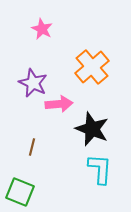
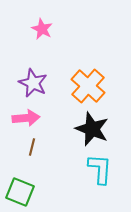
orange cross: moved 4 px left, 19 px down; rotated 8 degrees counterclockwise
pink arrow: moved 33 px left, 14 px down
